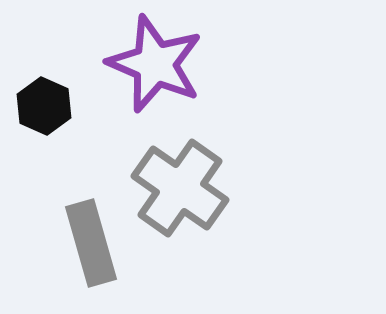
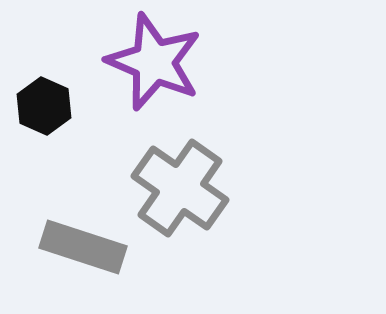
purple star: moved 1 px left, 2 px up
gray rectangle: moved 8 px left, 4 px down; rotated 56 degrees counterclockwise
